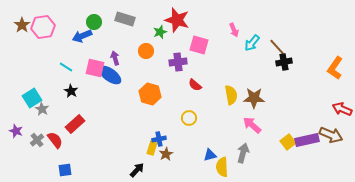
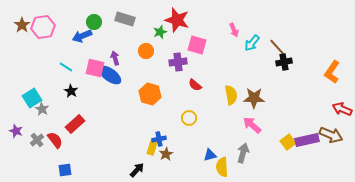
pink square at (199, 45): moved 2 px left
orange L-shape at (335, 68): moved 3 px left, 4 px down
